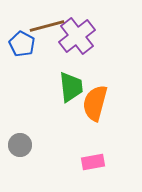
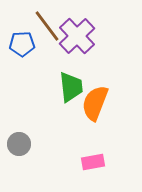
brown line: rotated 68 degrees clockwise
purple cross: rotated 6 degrees counterclockwise
blue pentagon: rotated 30 degrees counterclockwise
orange semicircle: rotated 6 degrees clockwise
gray circle: moved 1 px left, 1 px up
